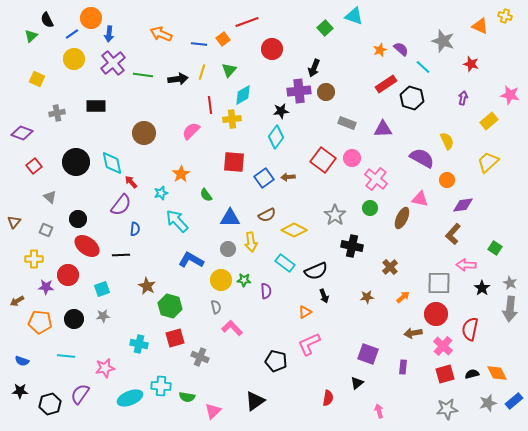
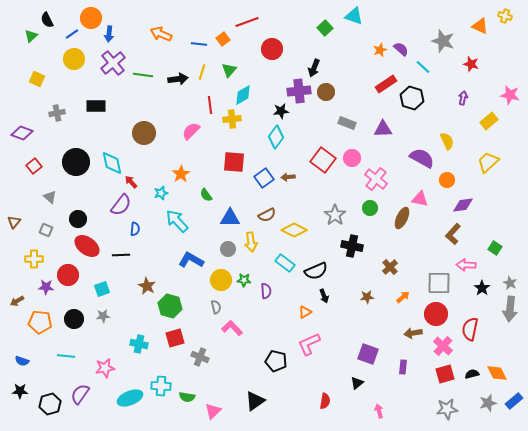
red semicircle at (328, 398): moved 3 px left, 3 px down
